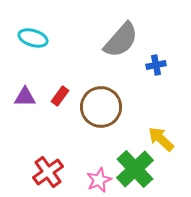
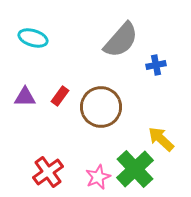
pink star: moved 1 px left, 3 px up
